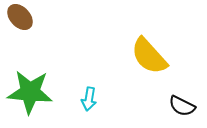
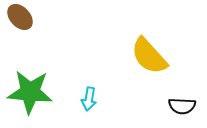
black semicircle: rotated 24 degrees counterclockwise
